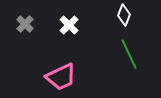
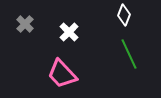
white cross: moved 7 px down
pink trapezoid: moved 1 px right, 3 px up; rotated 72 degrees clockwise
